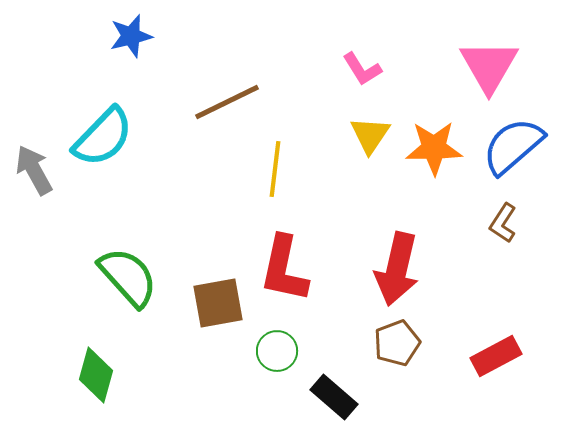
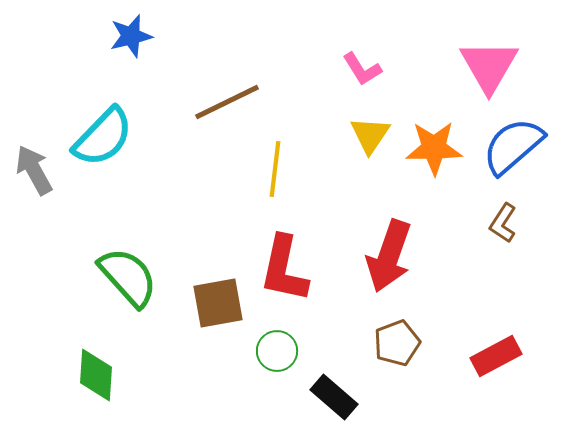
red arrow: moved 8 px left, 13 px up; rotated 6 degrees clockwise
green diamond: rotated 12 degrees counterclockwise
